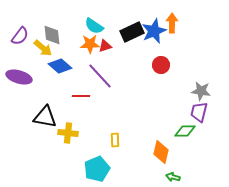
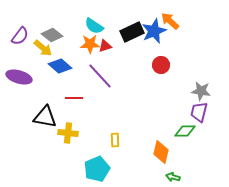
orange arrow: moved 2 px left, 2 px up; rotated 48 degrees counterclockwise
gray diamond: rotated 45 degrees counterclockwise
red line: moved 7 px left, 2 px down
